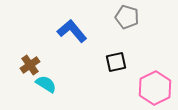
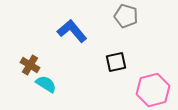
gray pentagon: moved 1 px left, 1 px up
brown cross: rotated 24 degrees counterclockwise
pink hexagon: moved 2 px left, 2 px down; rotated 12 degrees clockwise
